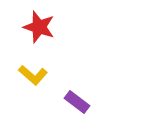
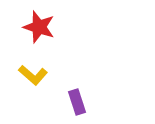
purple rectangle: rotated 35 degrees clockwise
